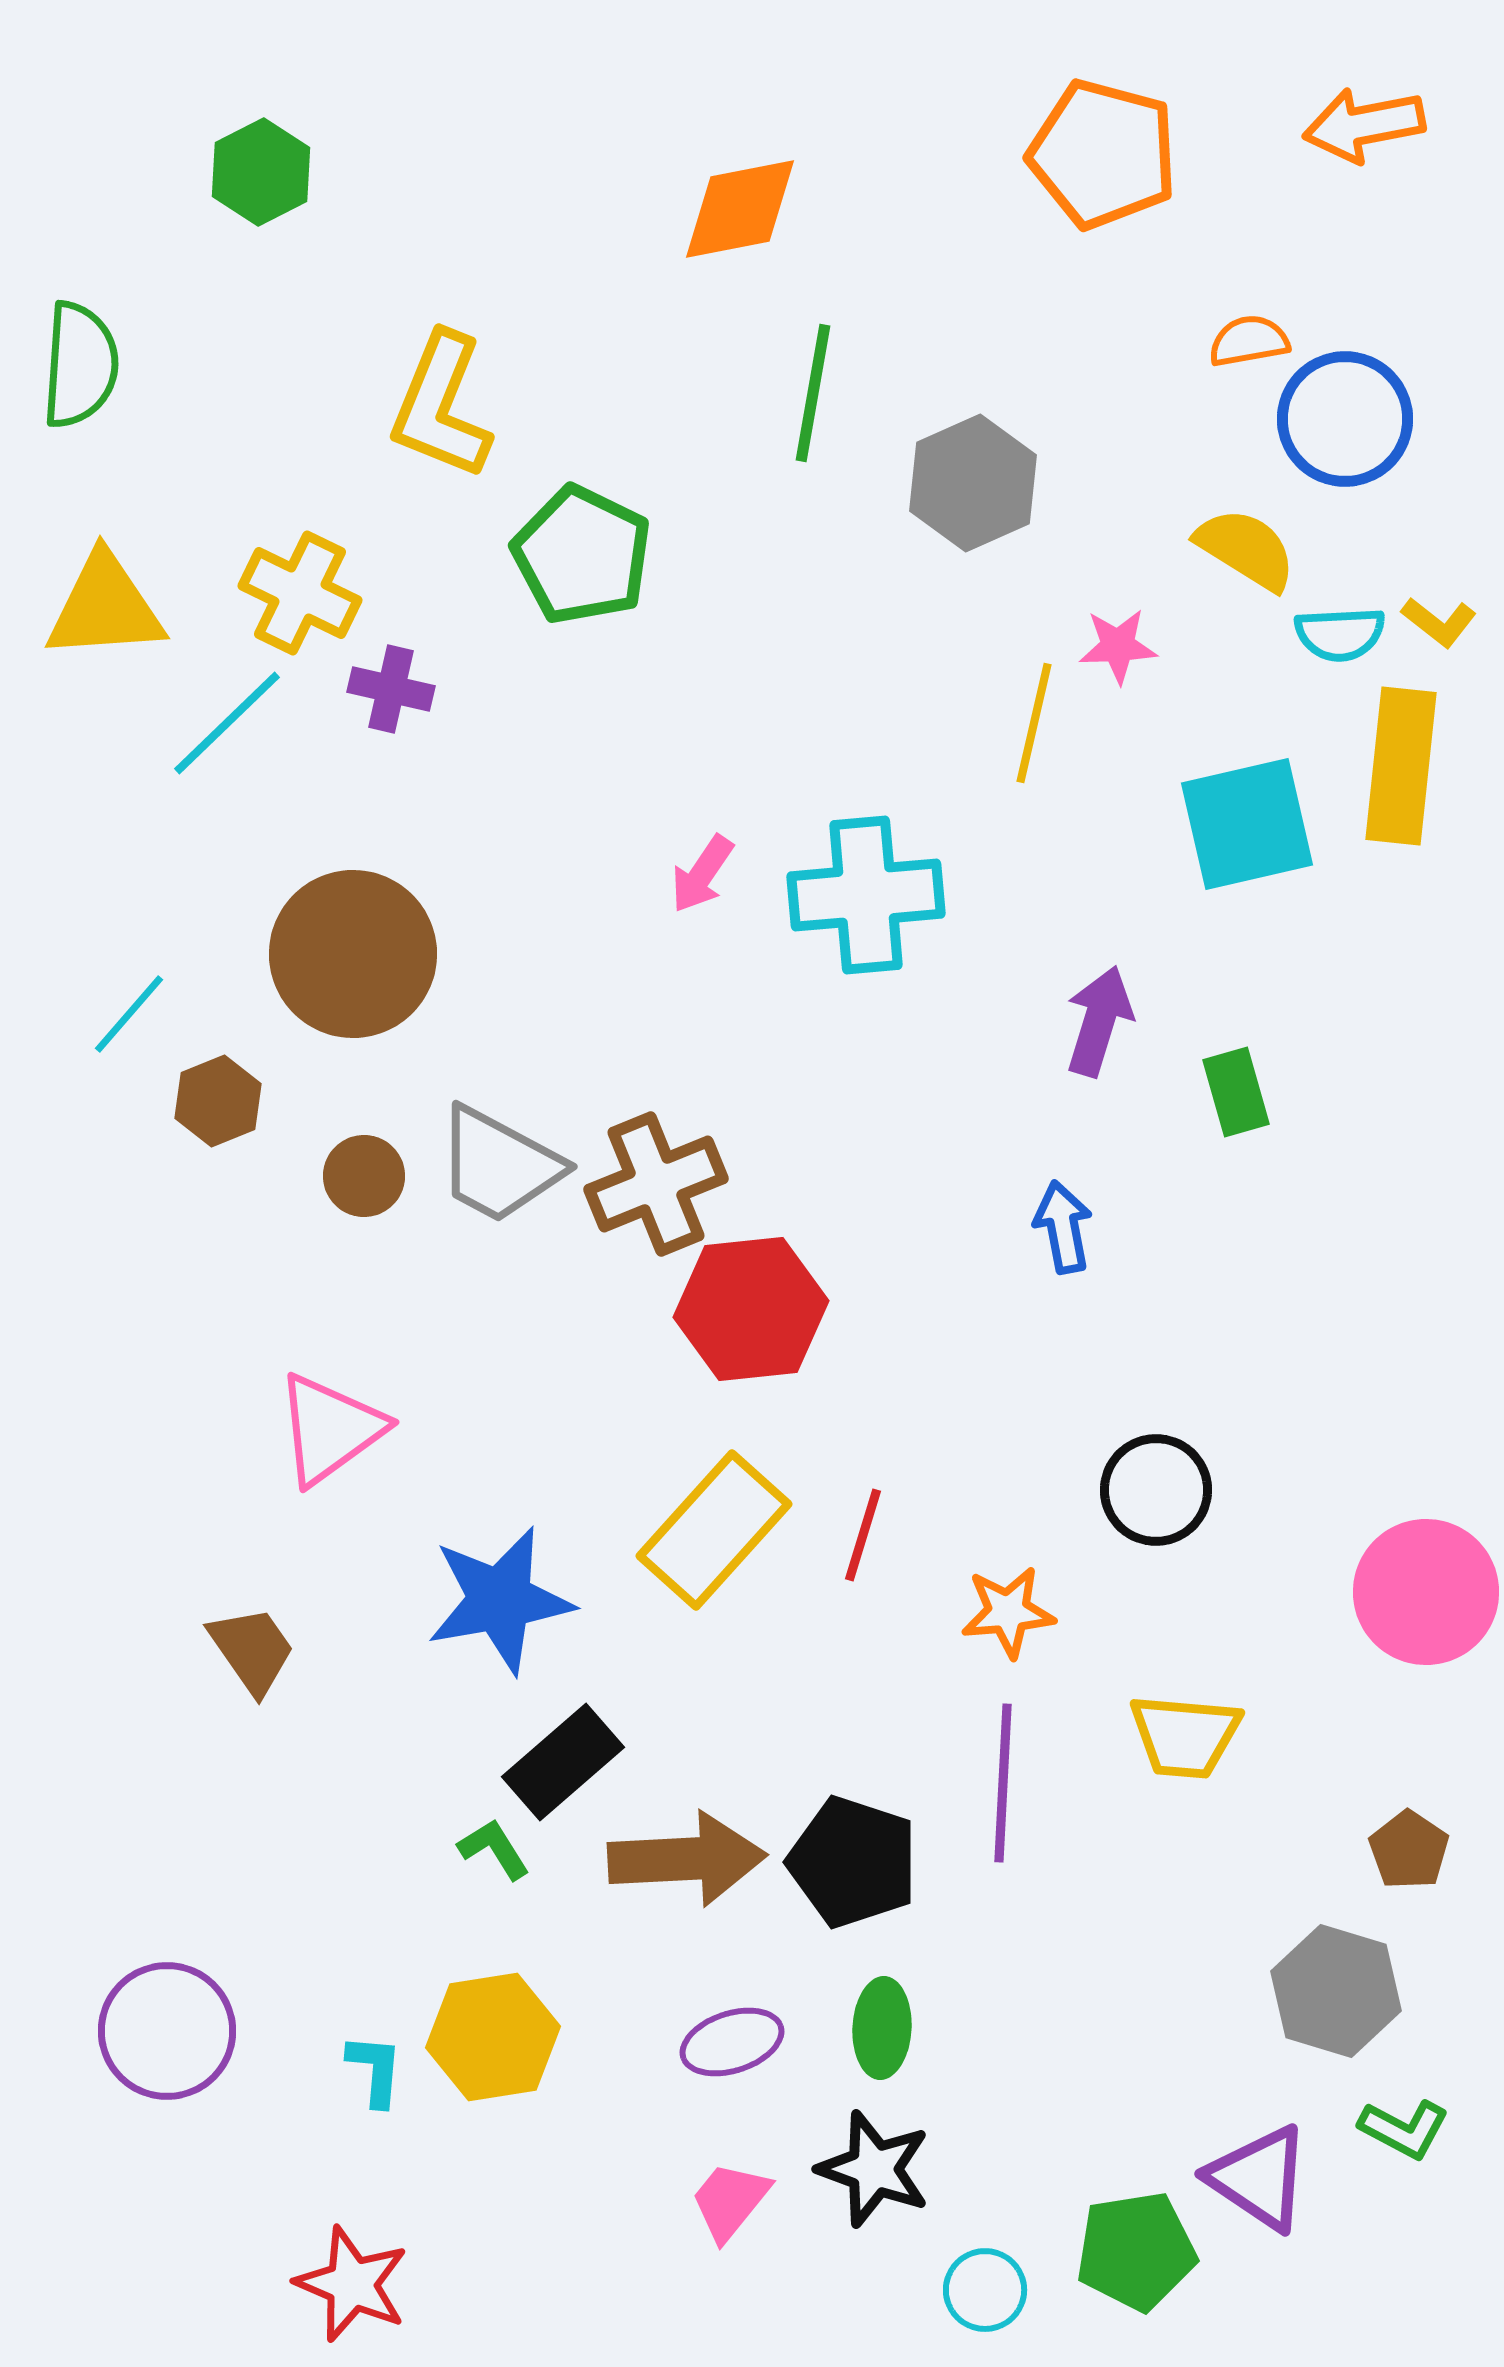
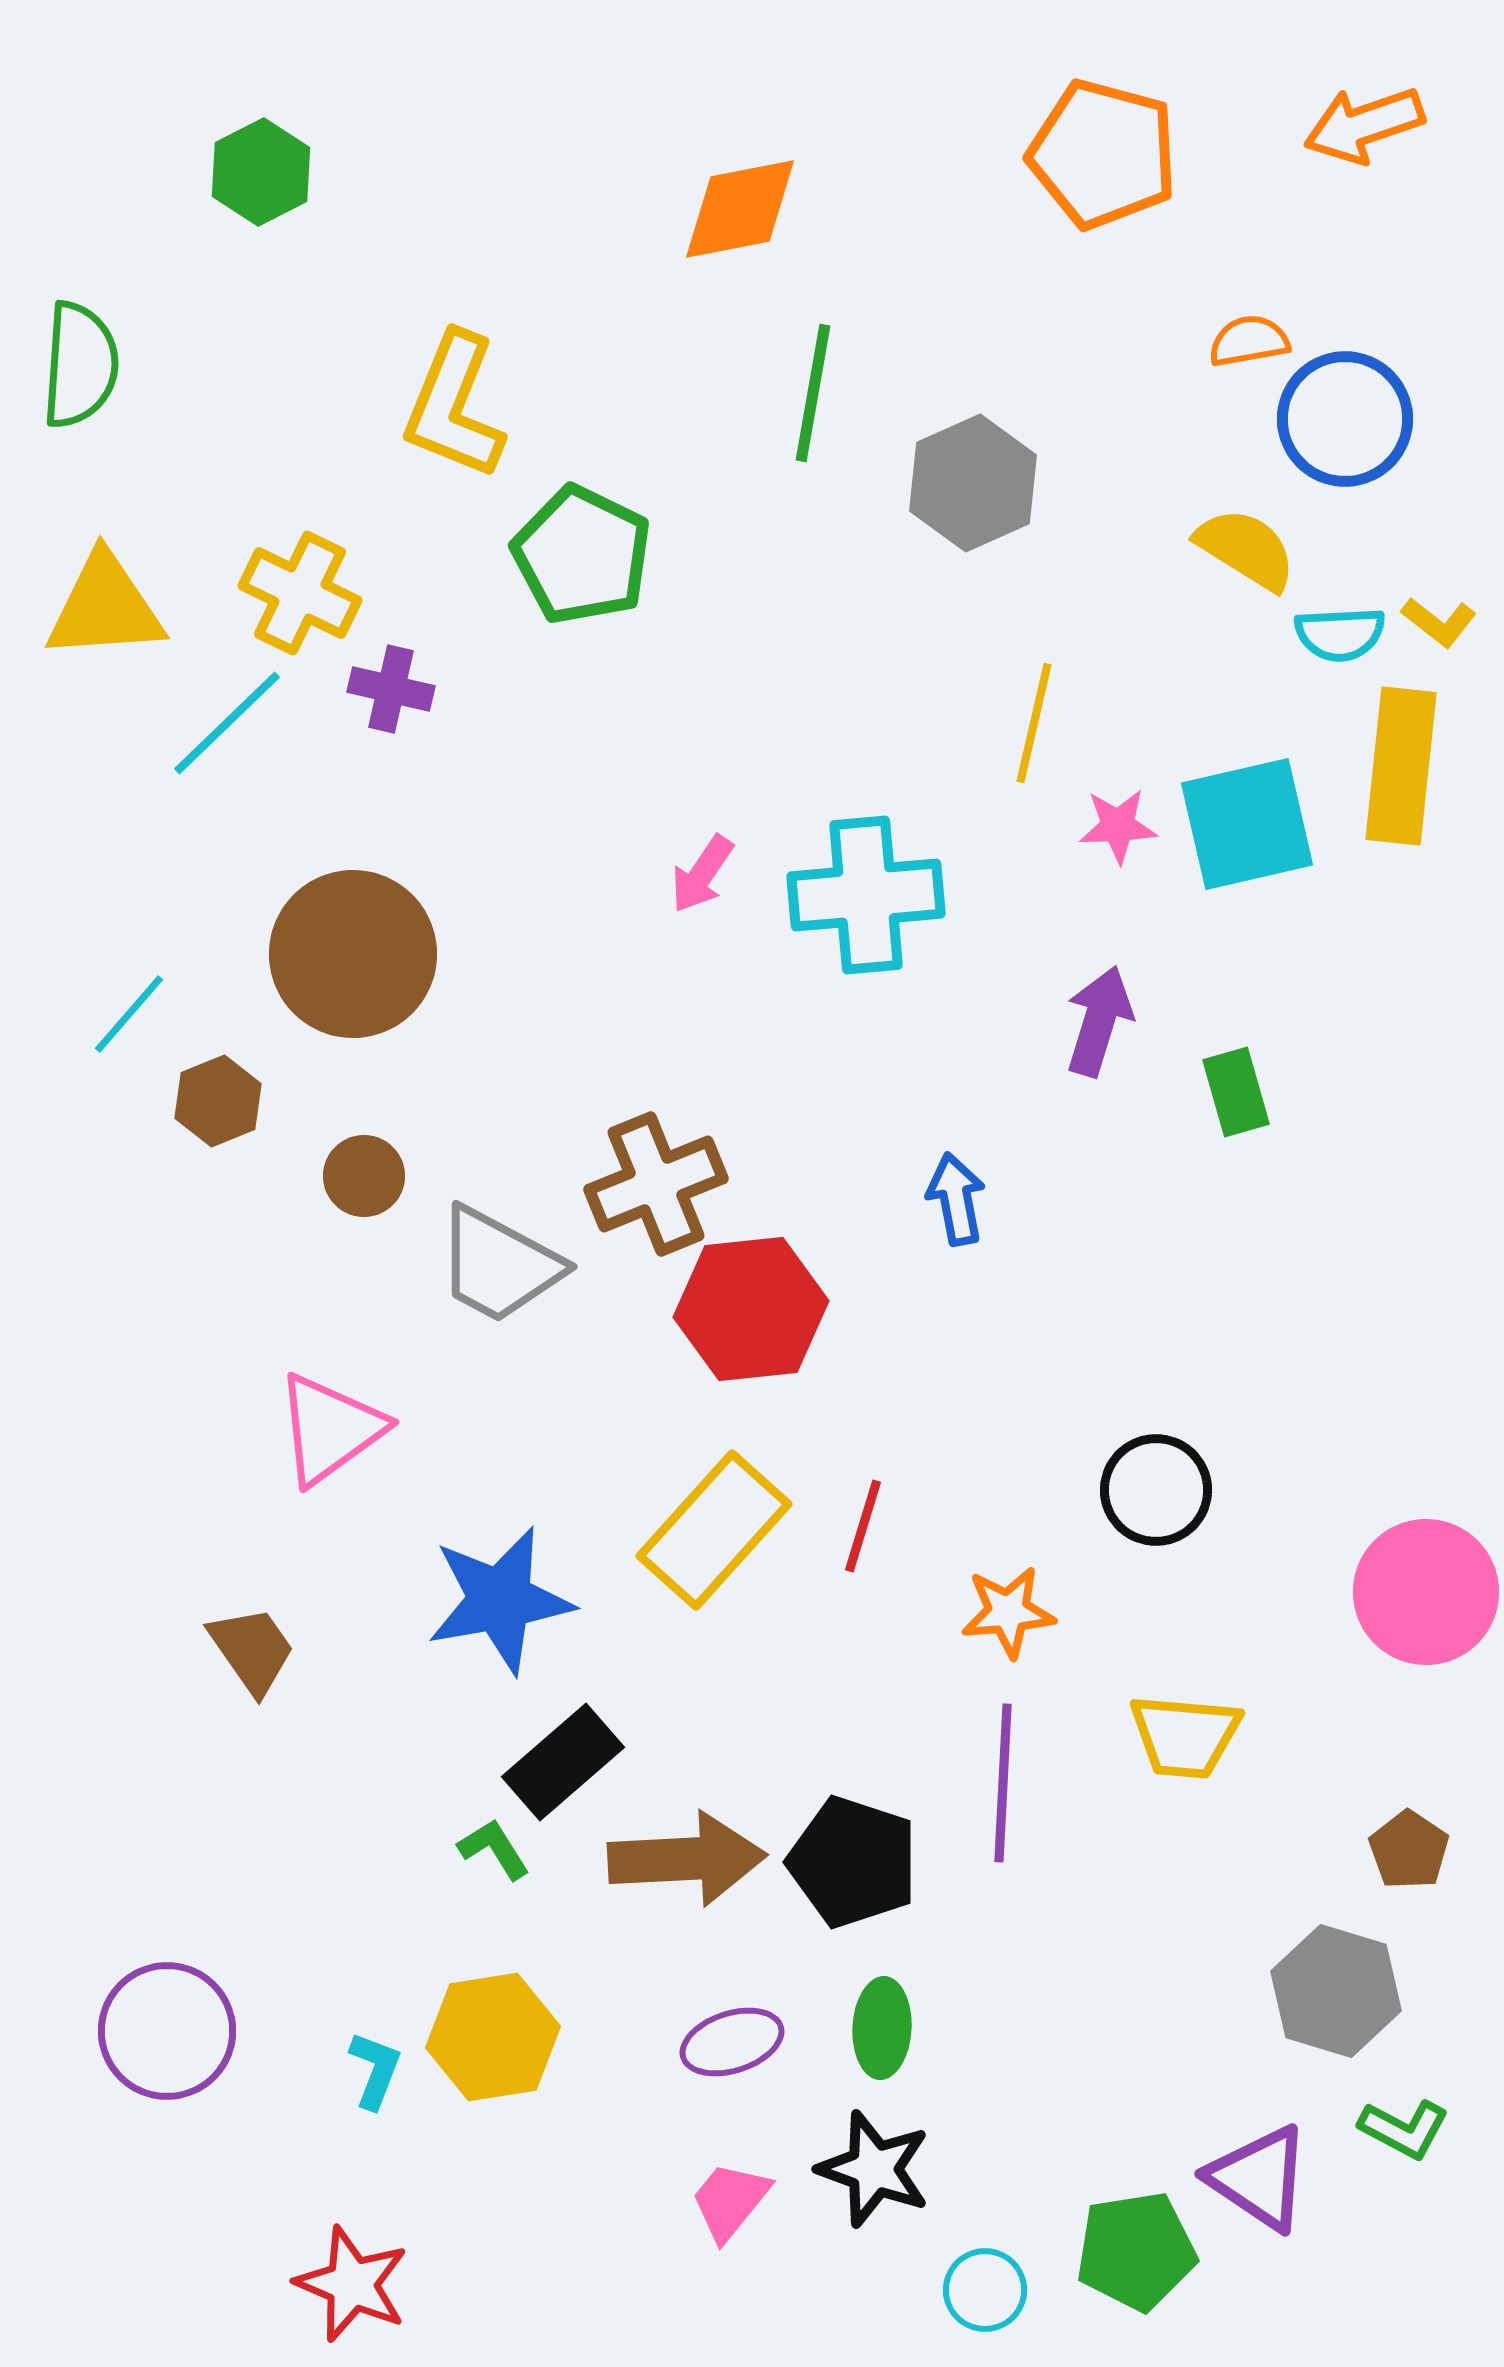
orange arrow at (1364, 125): rotated 8 degrees counterclockwise
yellow L-shape at (441, 406): moved 13 px right
pink star at (1118, 646): moved 180 px down
gray trapezoid at (499, 1165): moved 100 px down
blue arrow at (1063, 1227): moved 107 px left, 28 px up
red line at (863, 1535): moved 9 px up
cyan L-shape at (375, 2070): rotated 16 degrees clockwise
